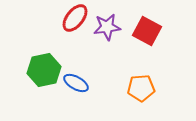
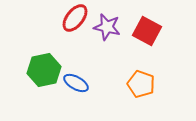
purple star: rotated 20 degrees clockwise
orange pentagon: moved 4 px up; rotated 24 degrees clockwise
